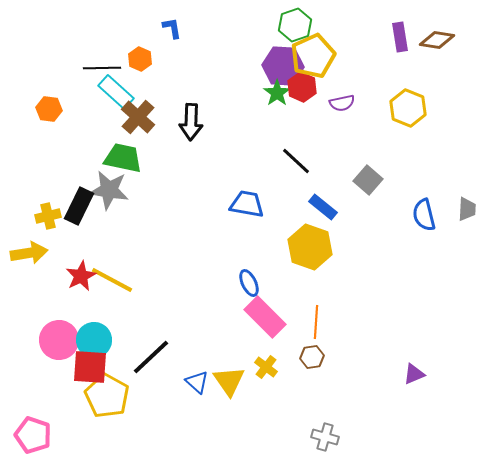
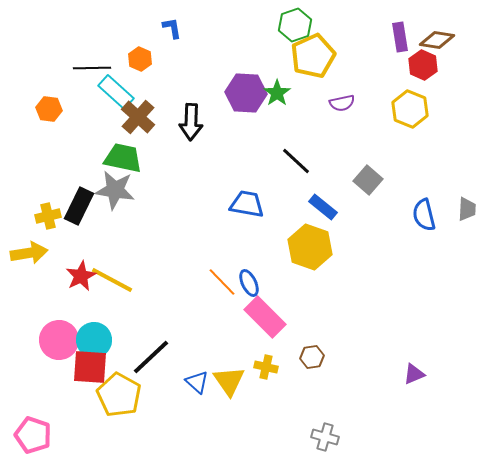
purple hexagon at (283, 66): moved 37 px left, 27 px down
black line at (102, 68): moved 10 px left
red hexagon at (302, 87): moved 121 px right, 22 px up
yellow hexagon at (408, 108): moved 2 px right, 1 px down
gray star at (109, 190): moved 6 px right
orange line at (316, 322): moved 94 px left, 40 px up; rotated 48 degrees counterclockwise
yellow cross at (266, 367): rotated 25 degrees counterclockwise
yellow pentagon at (107, 396): moved 12 px right, 1 px up
